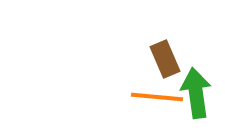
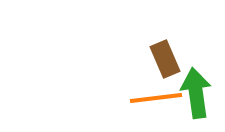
orange line: moved 1 px left, 1 px down; rotated 12 degrees counterclockwise
